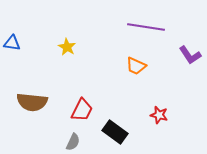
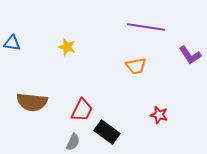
yellow star: rotated 12 degrees counterclockwise
orange trapezoid: rotated 35 degrees counterclockwise
black rectangle: moved 8 px left
